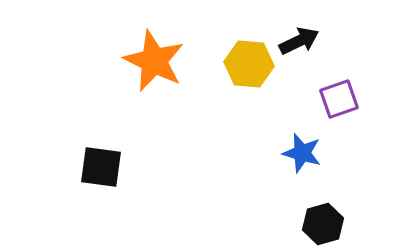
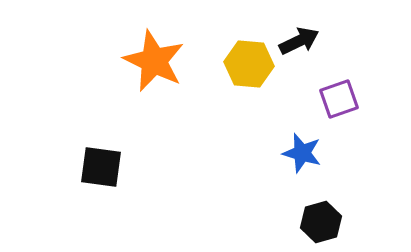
black hexagon: moved 2 px left, 2 px up
